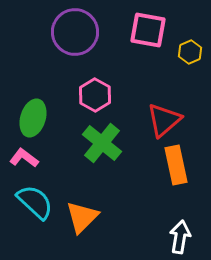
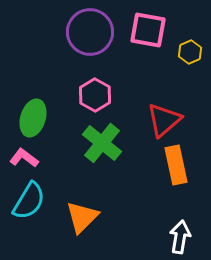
purple circle: moved 15 px right
cyan semicircle: moved 6 px left, 1 px up; rotated 78 degrees clockwise
